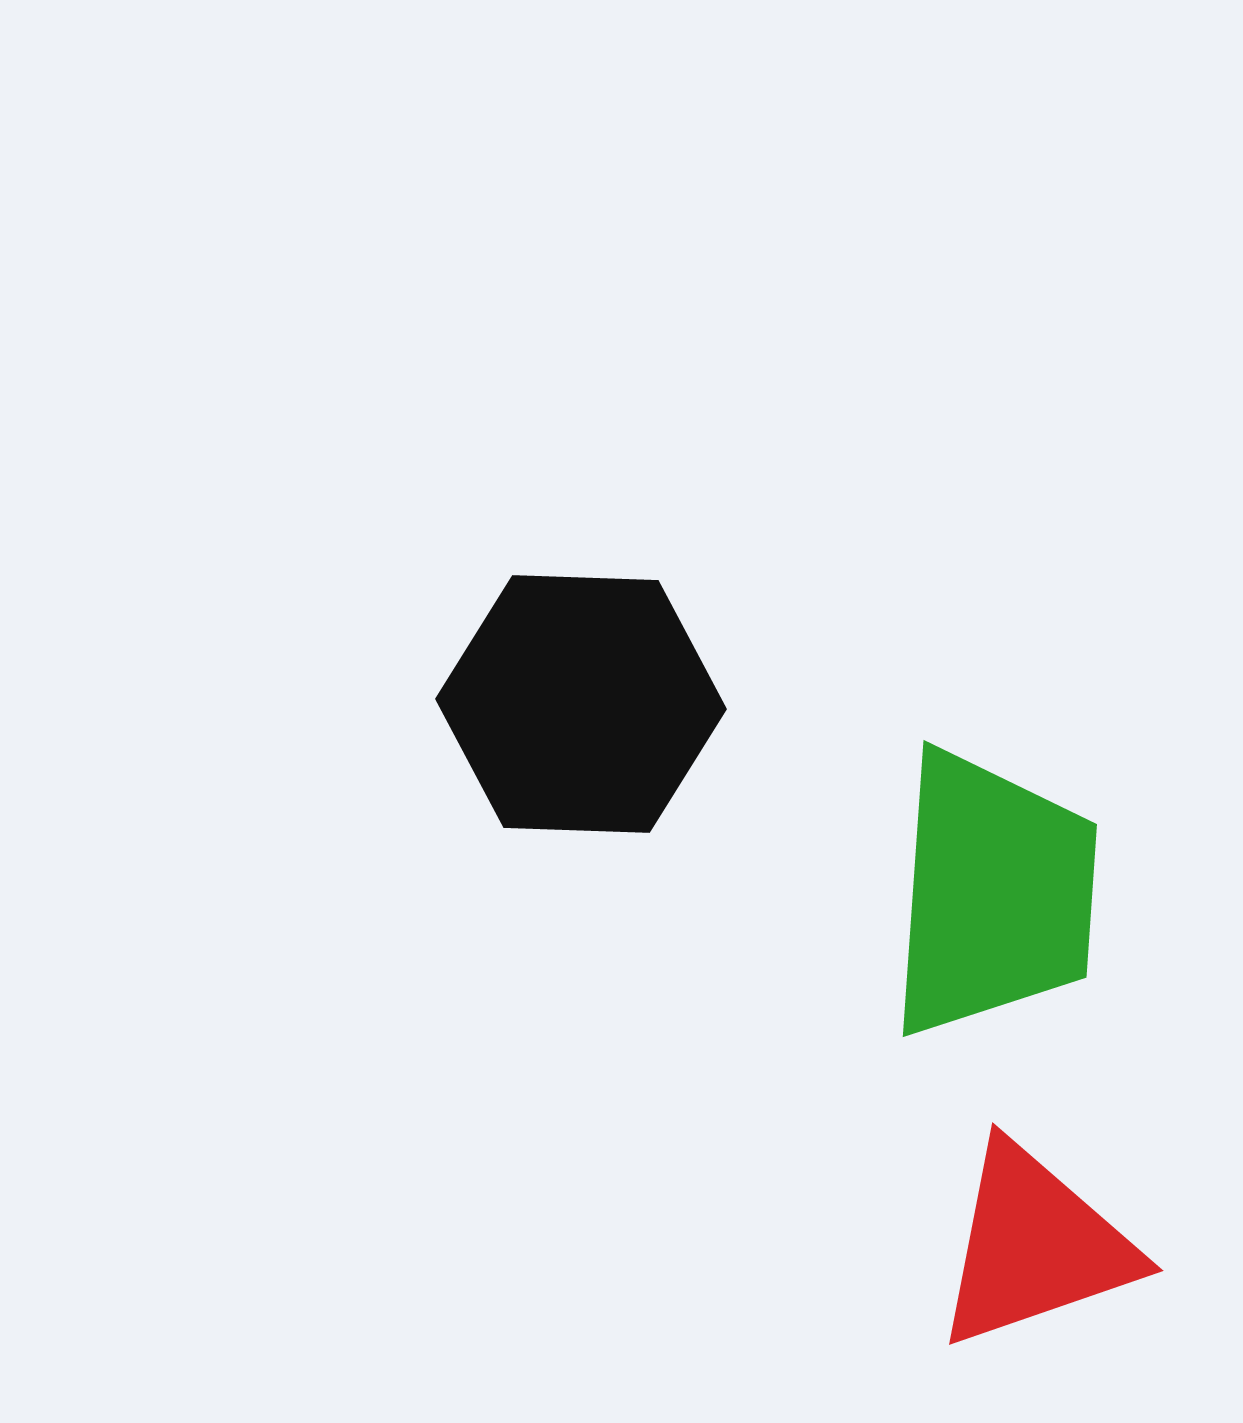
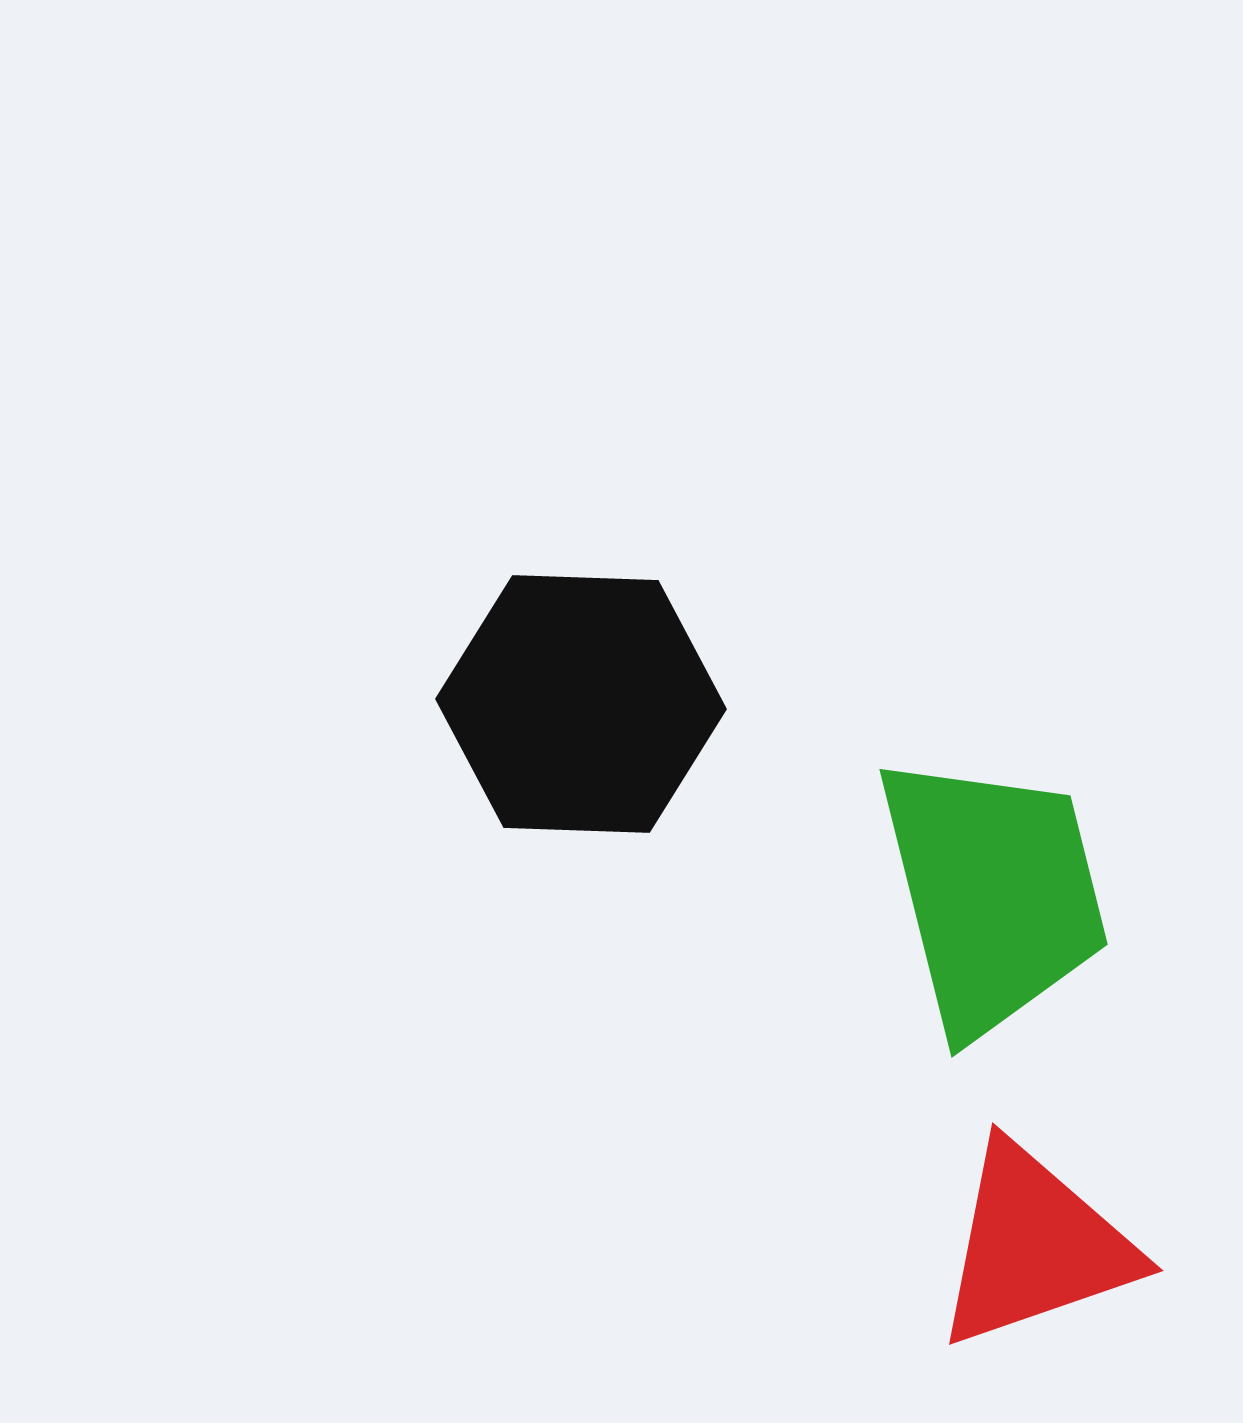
green trapezoid: rotated 18 degrees counterclockwise
